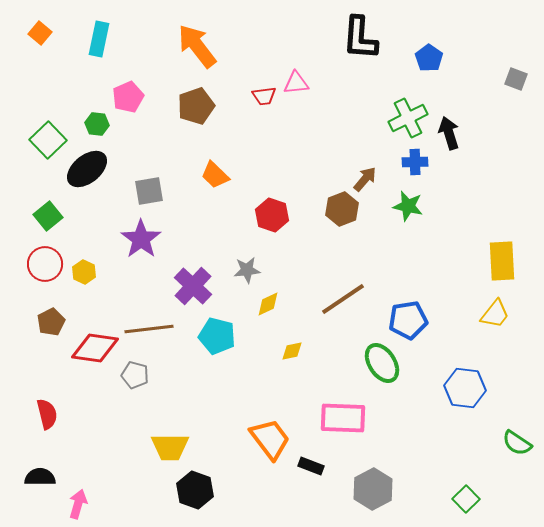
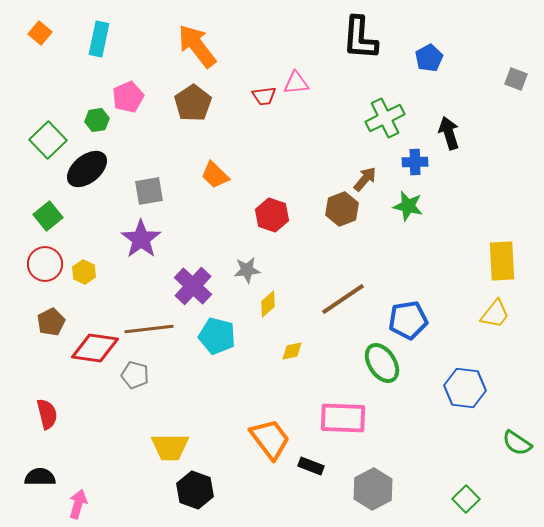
blue pentagon at (429, 58): rotated 8 degrees clockwise
brown pentagon at (196, 106): moved 3 px left, 3 px up; rotated 15 degrees counterclockwise
green cross at (408, 118): moved 23 px left
green hexagon at (97, 124): moved 4 px up; rotated 15 degrees counterclockwise
yellow diamond at (268, 304): rotated 16 degrees counterclockwise
